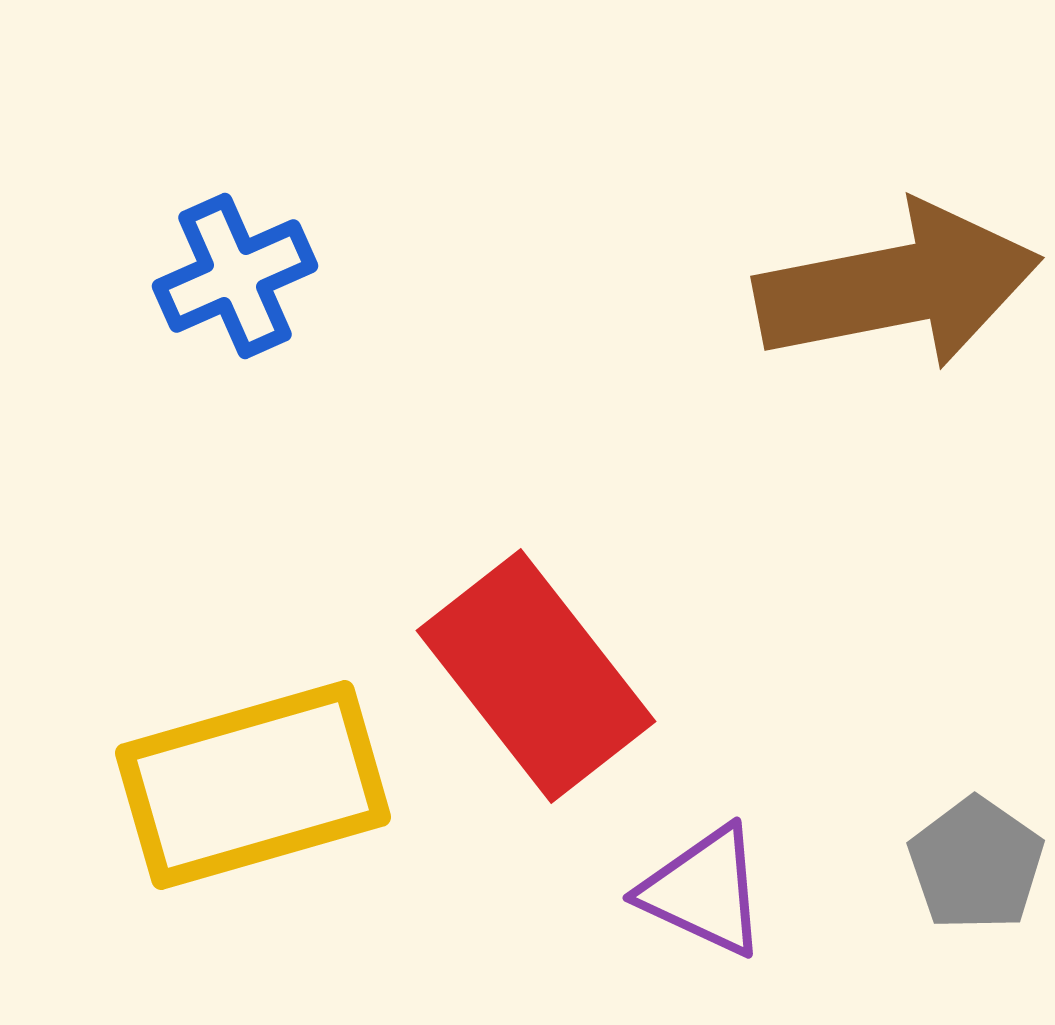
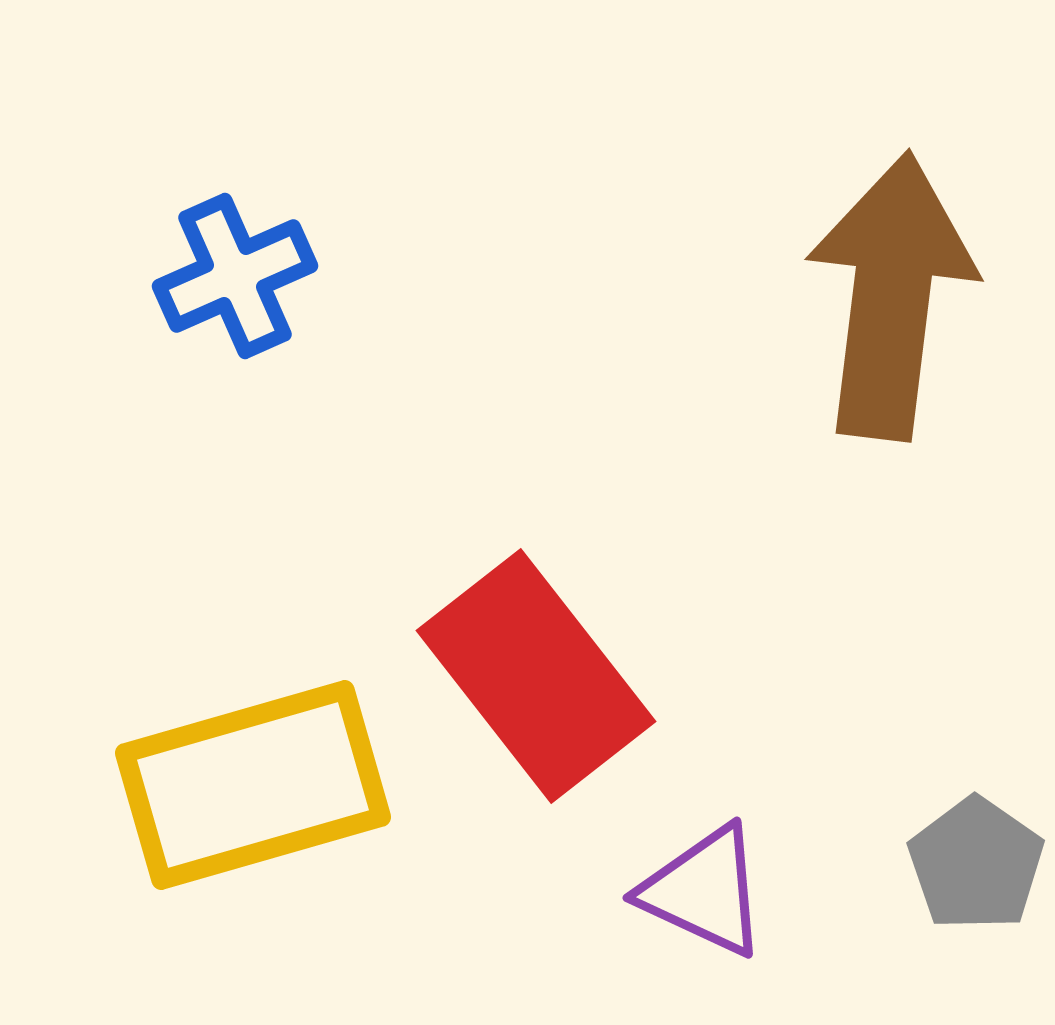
brown arrow: moved 7 px left, 10 px down; rotated 72 degrees counterclockwise
